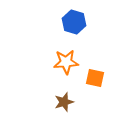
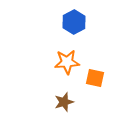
blue hexagon: rotated 15 degrees clockwise
orange star: moved 1 px right
